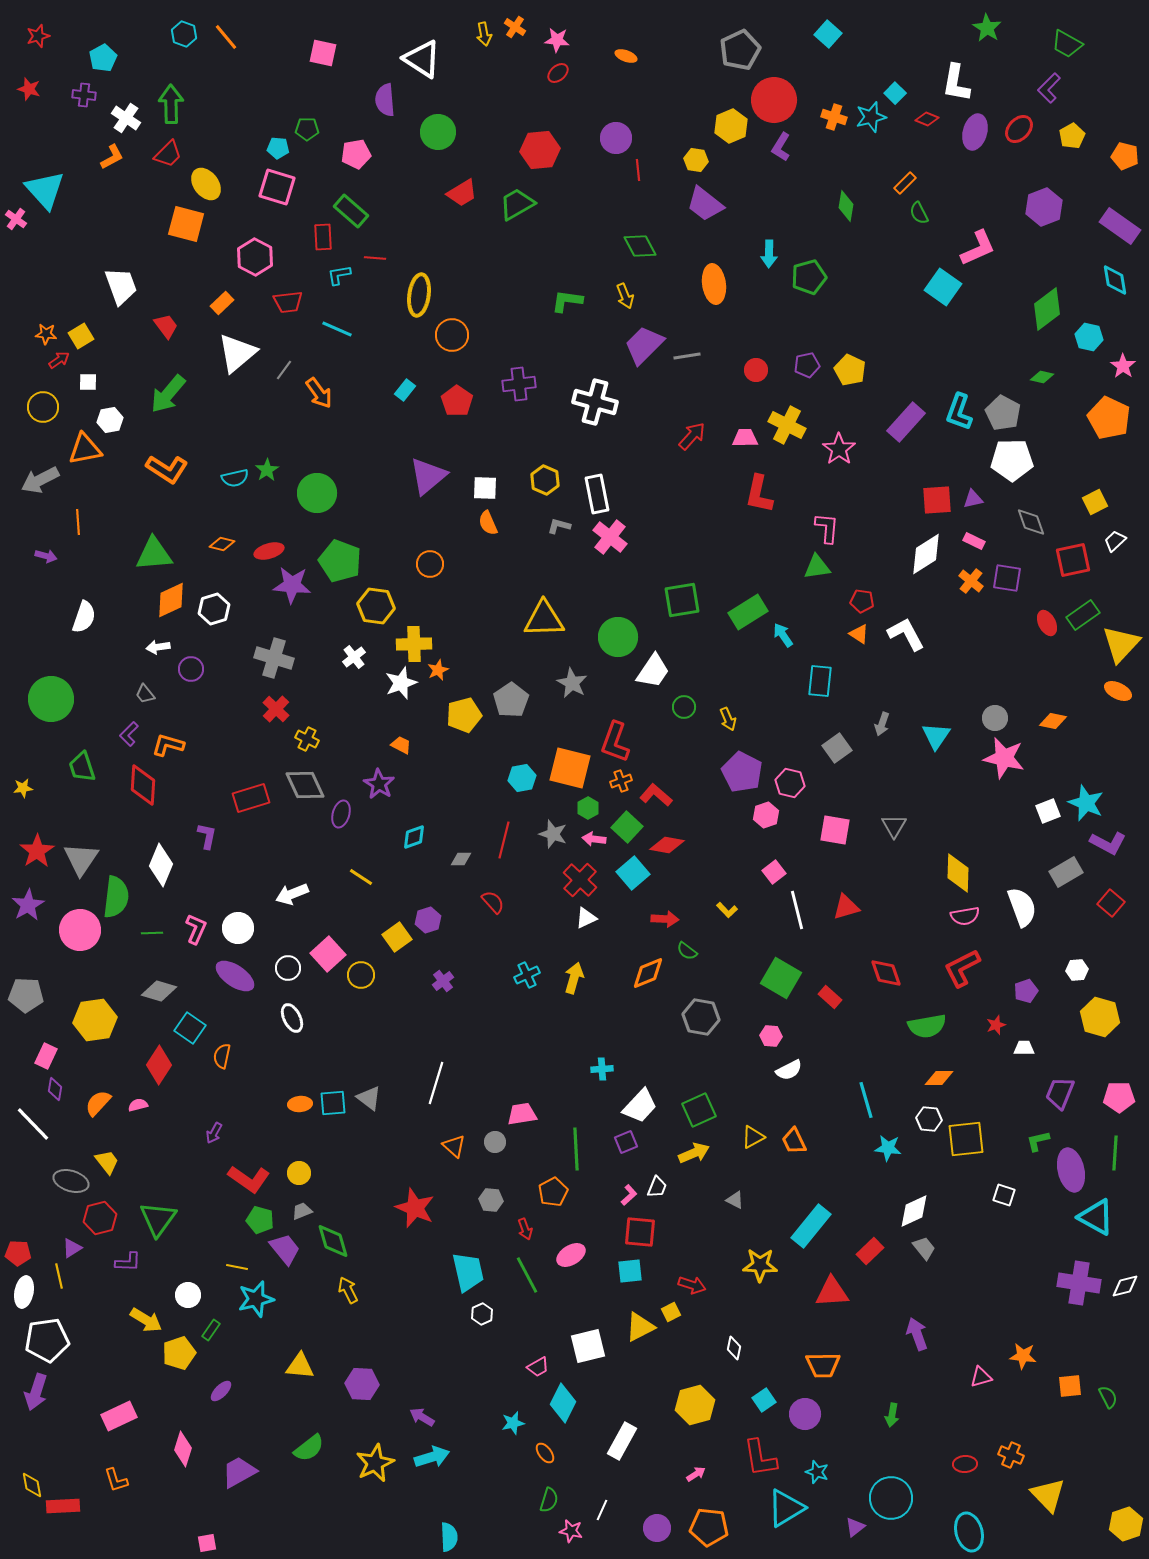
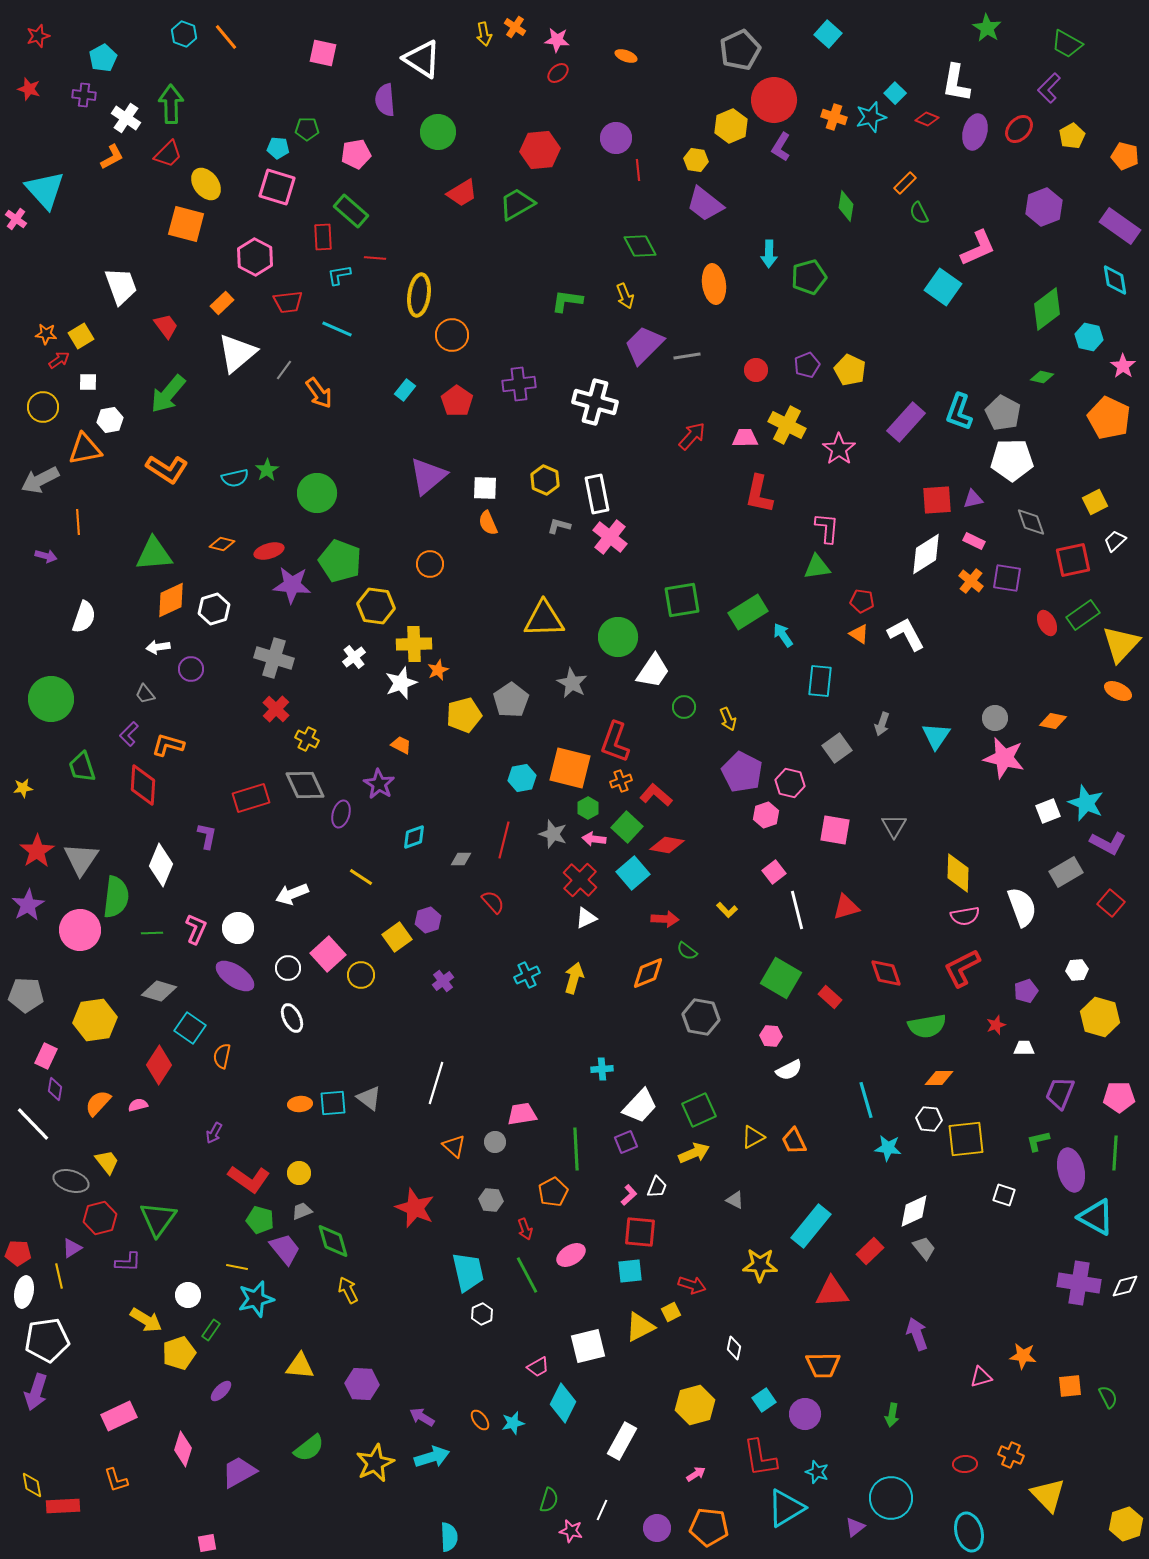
purple pentagon at (807, 365): rotated 10 degrees counterclockwise
orange ellipse at (545, 1453): moved 65 px left, 33 px up
